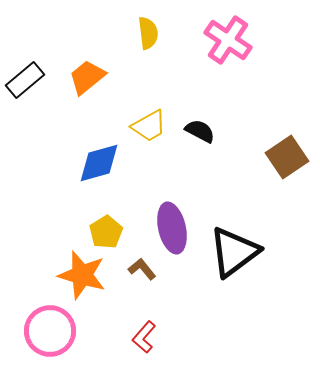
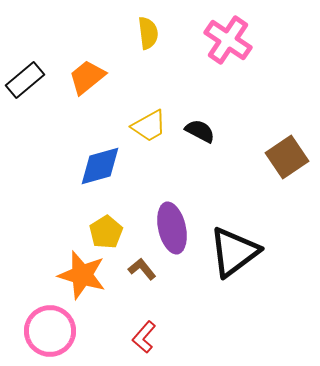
blue diamond: moved 1 px right, 3 px down
